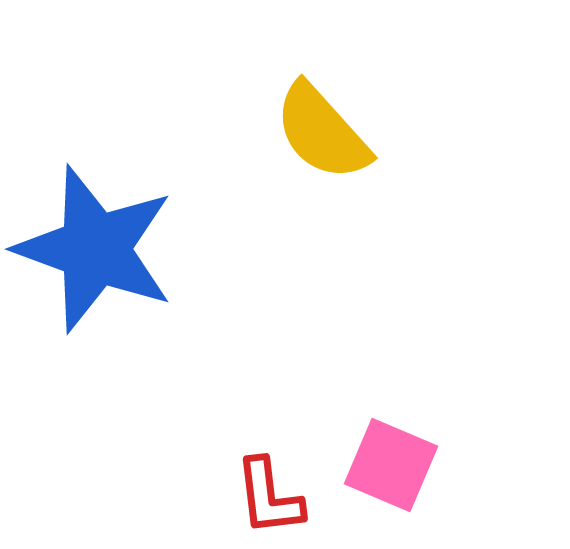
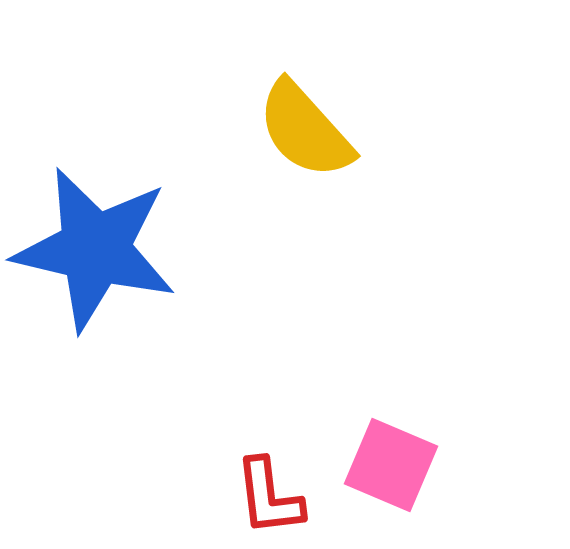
yellow semicircle: moved 17 px left, 2 px up
blue star: rotated 7 degrees counterclockwise
